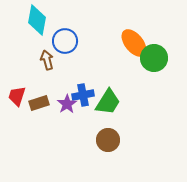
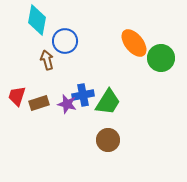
green circle: moved 7 px right
purple star: rotated 24 degrees counterclockwise
